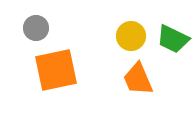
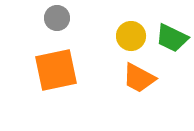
gray circle: moved 21 px right, 10 px up
green trapezoid: moved 1 px left, 1 px up
orange trapezoid: moved 1 px right, 1 px up; rotated 39 degrees counterclockwise
